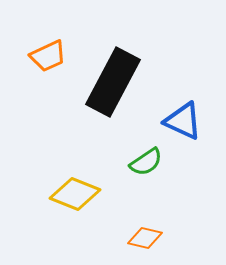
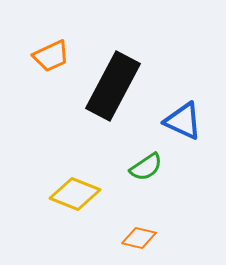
orange trapezoid: moved 3 px right
black rectangle: moved 4 px down
green semicircle: moved 5 px down
orange diamond: moved 6 px left
